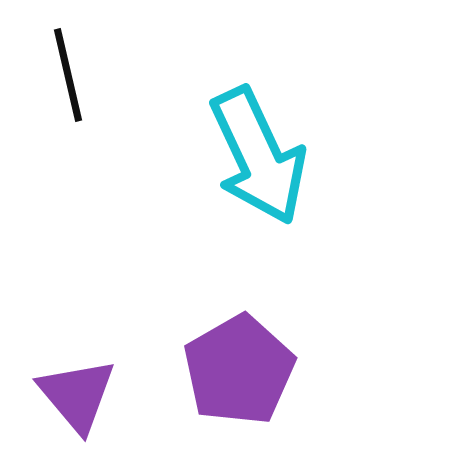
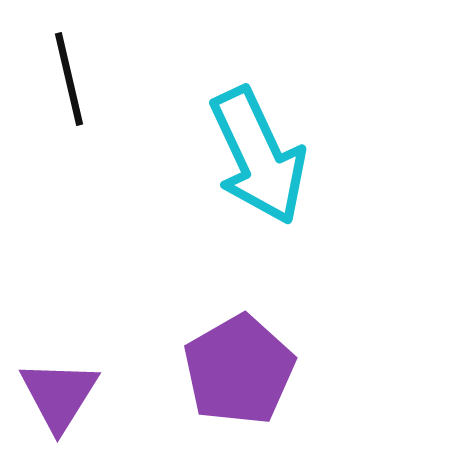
black line: moved 1 px right, 4 px down
purple triangle: moved 18 px left; rotated 12 degrees clockwise
